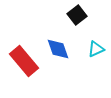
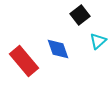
black square: moved 3 px right
cyan triangle: moved 2 px right, 8 px up; rotated 18 degrees counterclockwise
